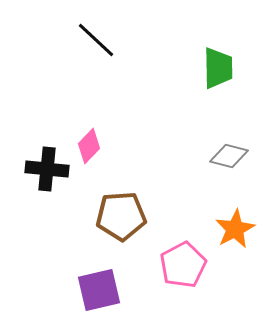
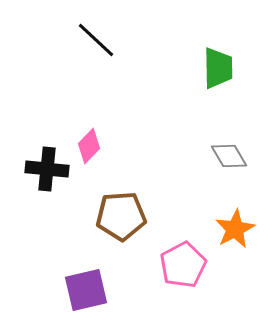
gray diamond: rotated 45 degrees clockwise
purple square: moved 13 px left
